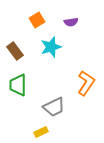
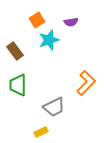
cyan star: moved 2 px left, 7 px up
orange L-shape: rotated 10 degrees clockwise
